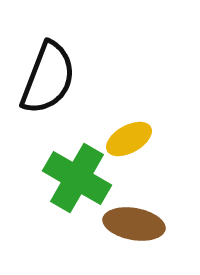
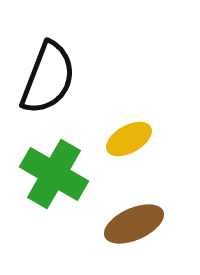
green cross: moved 23 px left, 4 px up
brown ellipse: rotated 34 degrees counterclockwise
